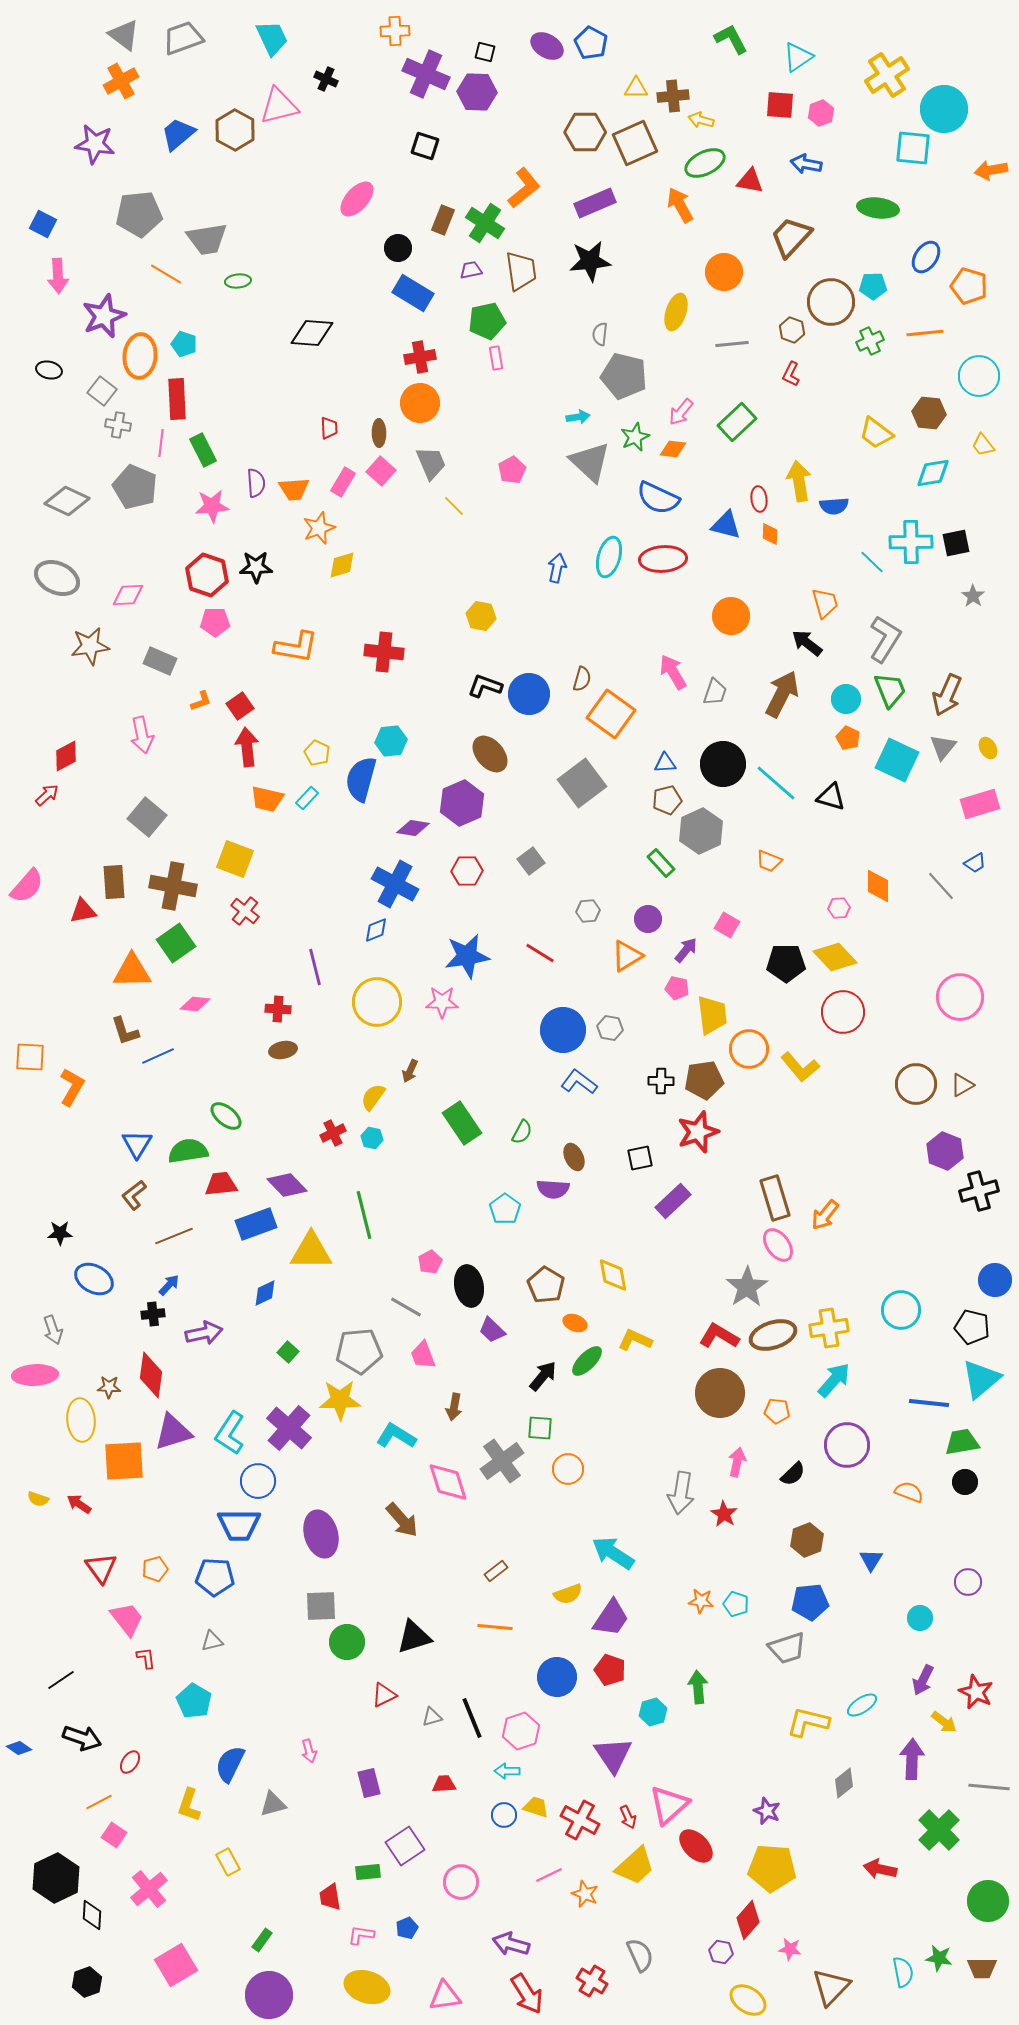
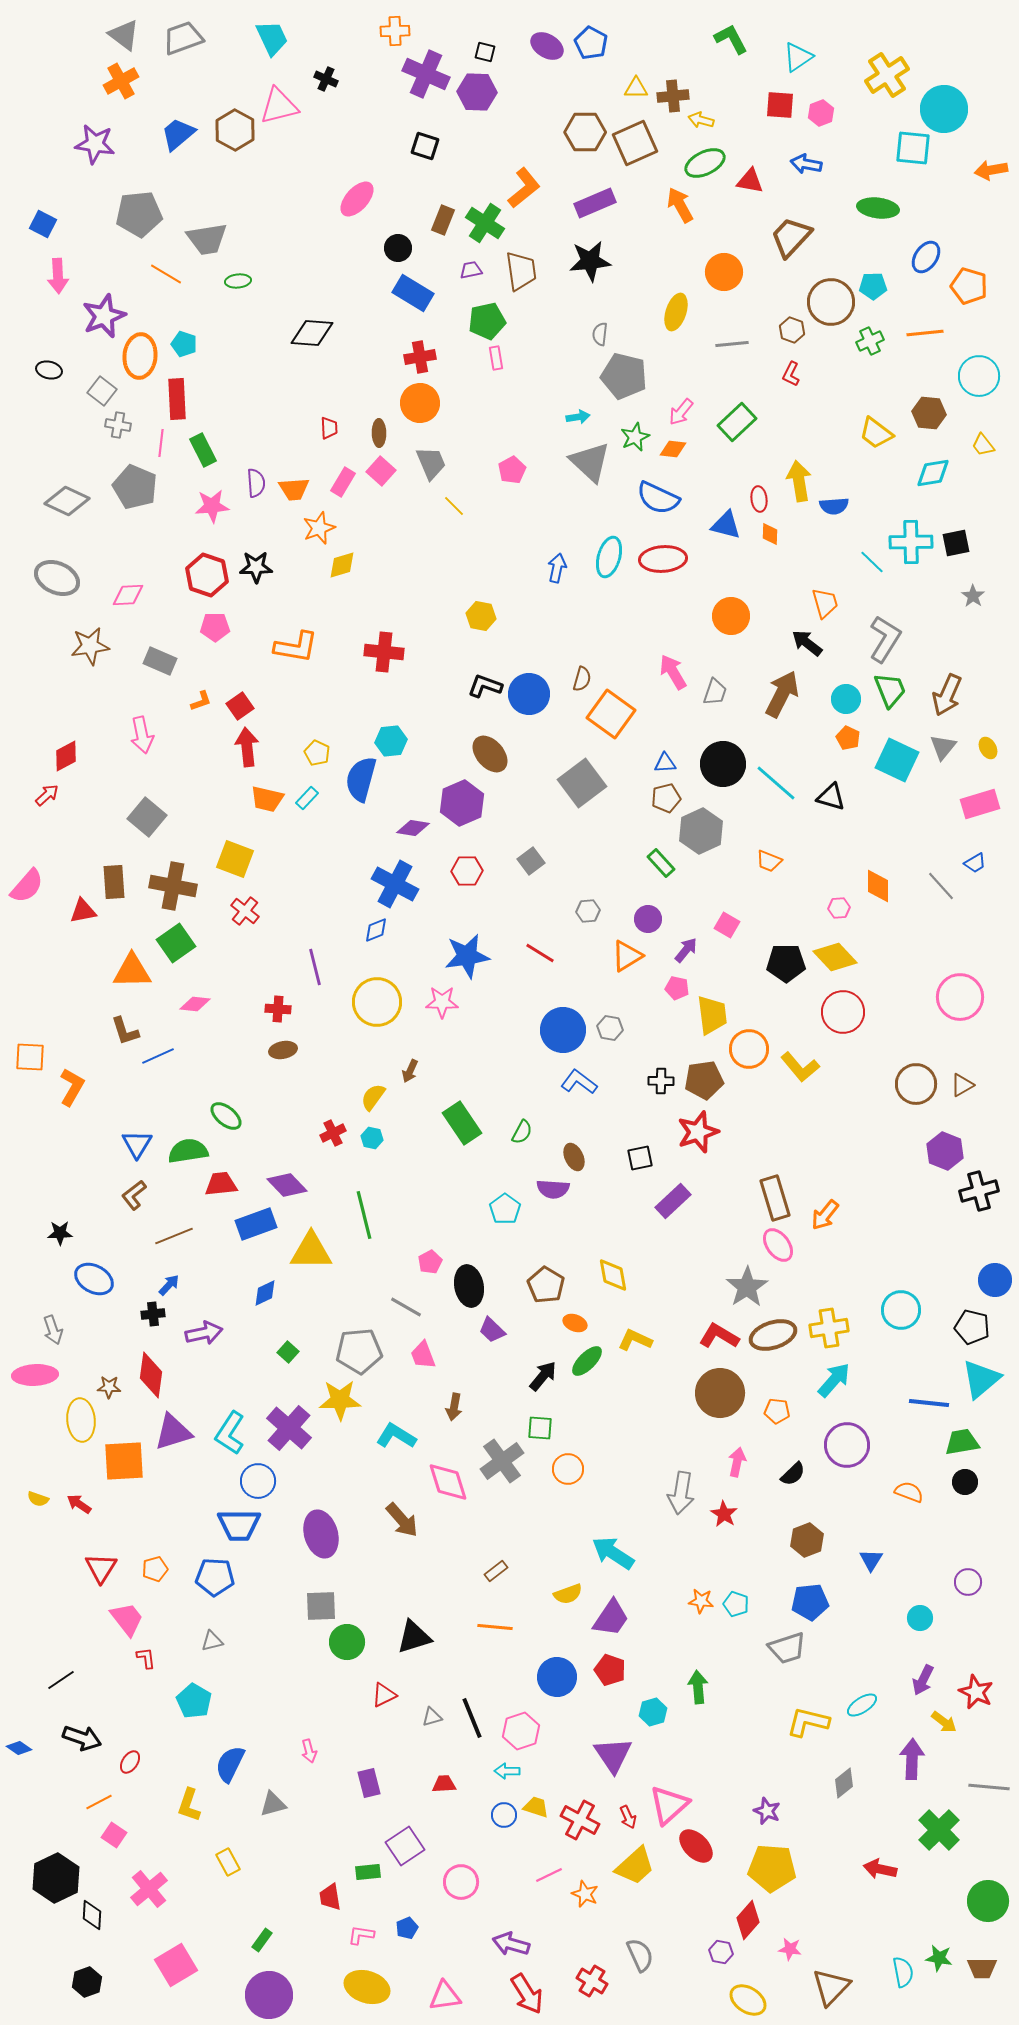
pink pentagon at (215, 622): moved 5 px down
brown pentagon at (667, 800): moved 1 px left, 2 px up
red triangle at (101, 1568): rotated 8 degrees clockwise
